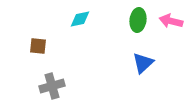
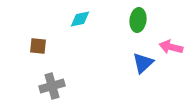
pink arrow: moved 26 px down
